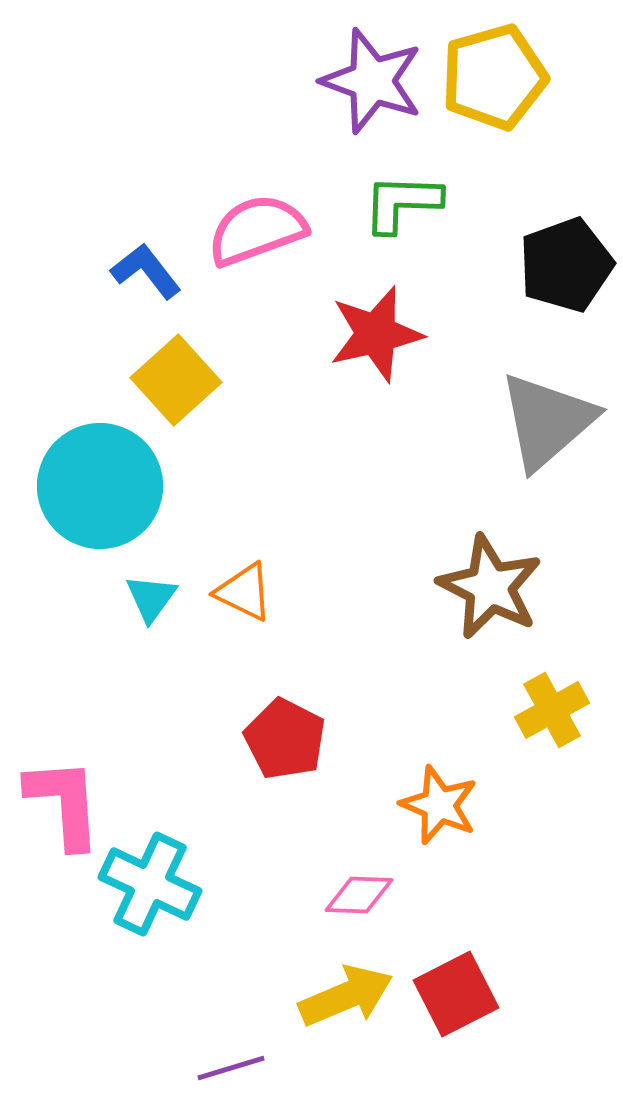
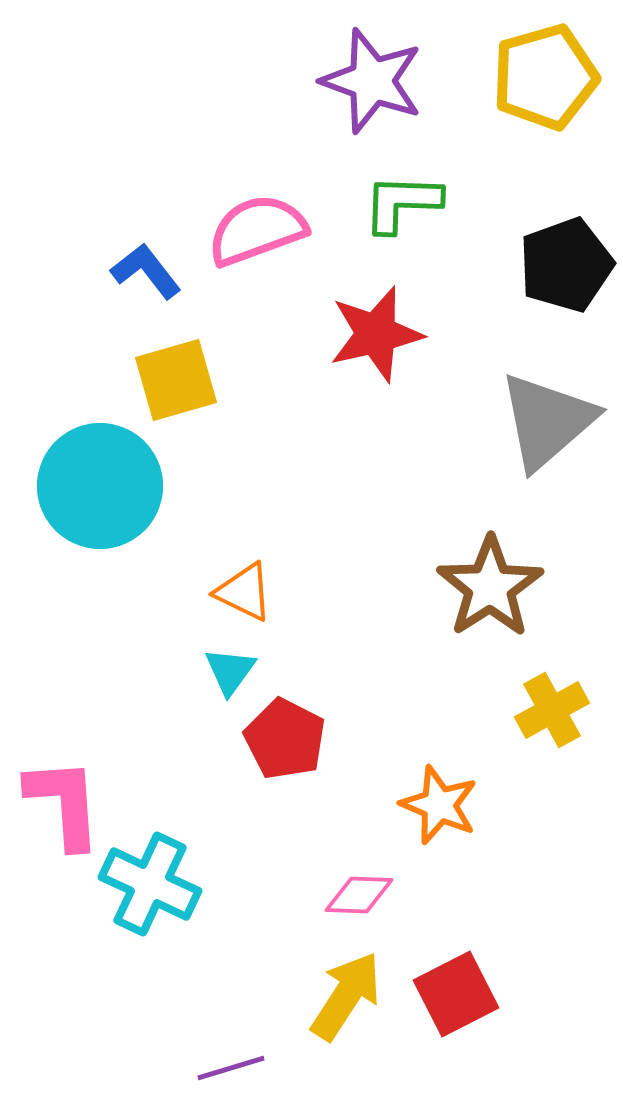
yellow pentagon: moved 51 px right
yellow square: rotated 26 degrees clockwise
brown star: rotated 12 degrees clockwise
cyan triangle: moved 79 px right, 73 px down
yellow arrow: rotated 34 degrees counterclockwise
